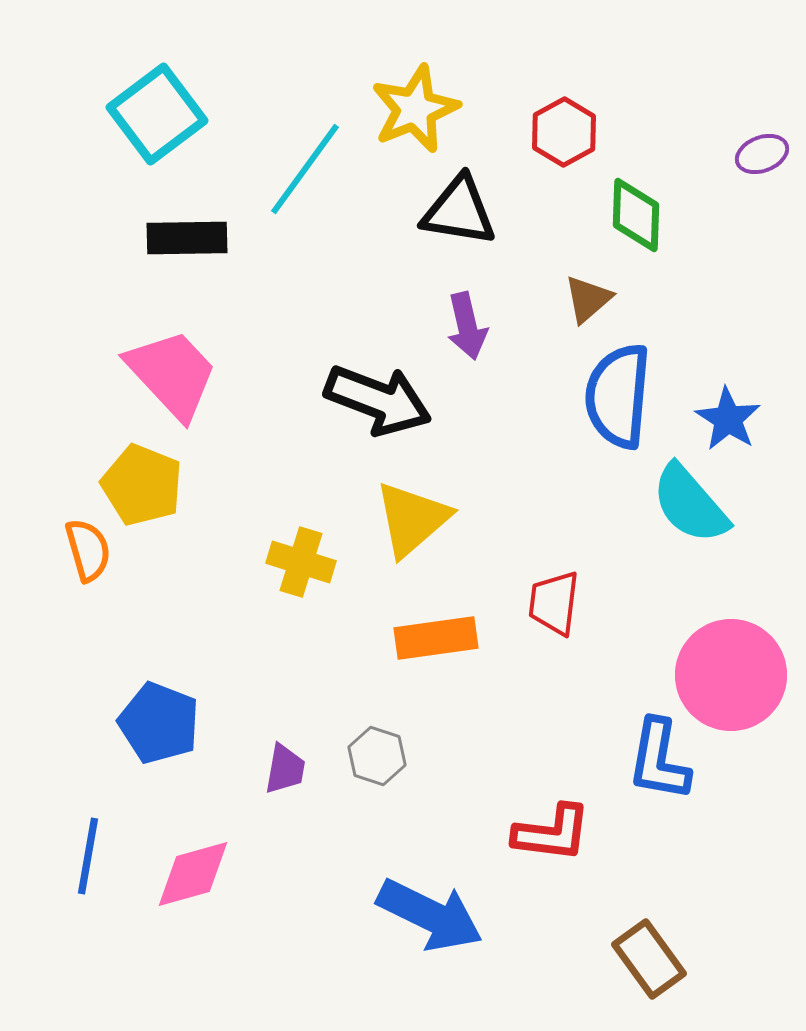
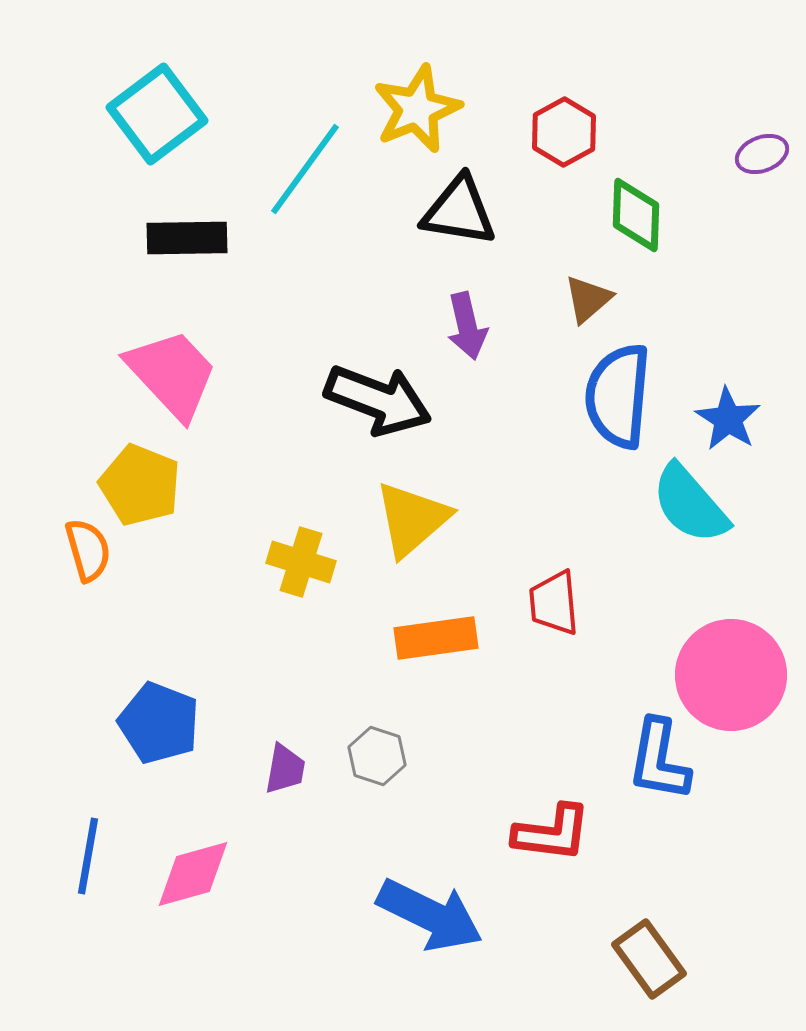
yellow star: moved 2 px right
yellow pentagon: moved 2 px left
red trapezoid: rotated 12 degrees counterclockwise
